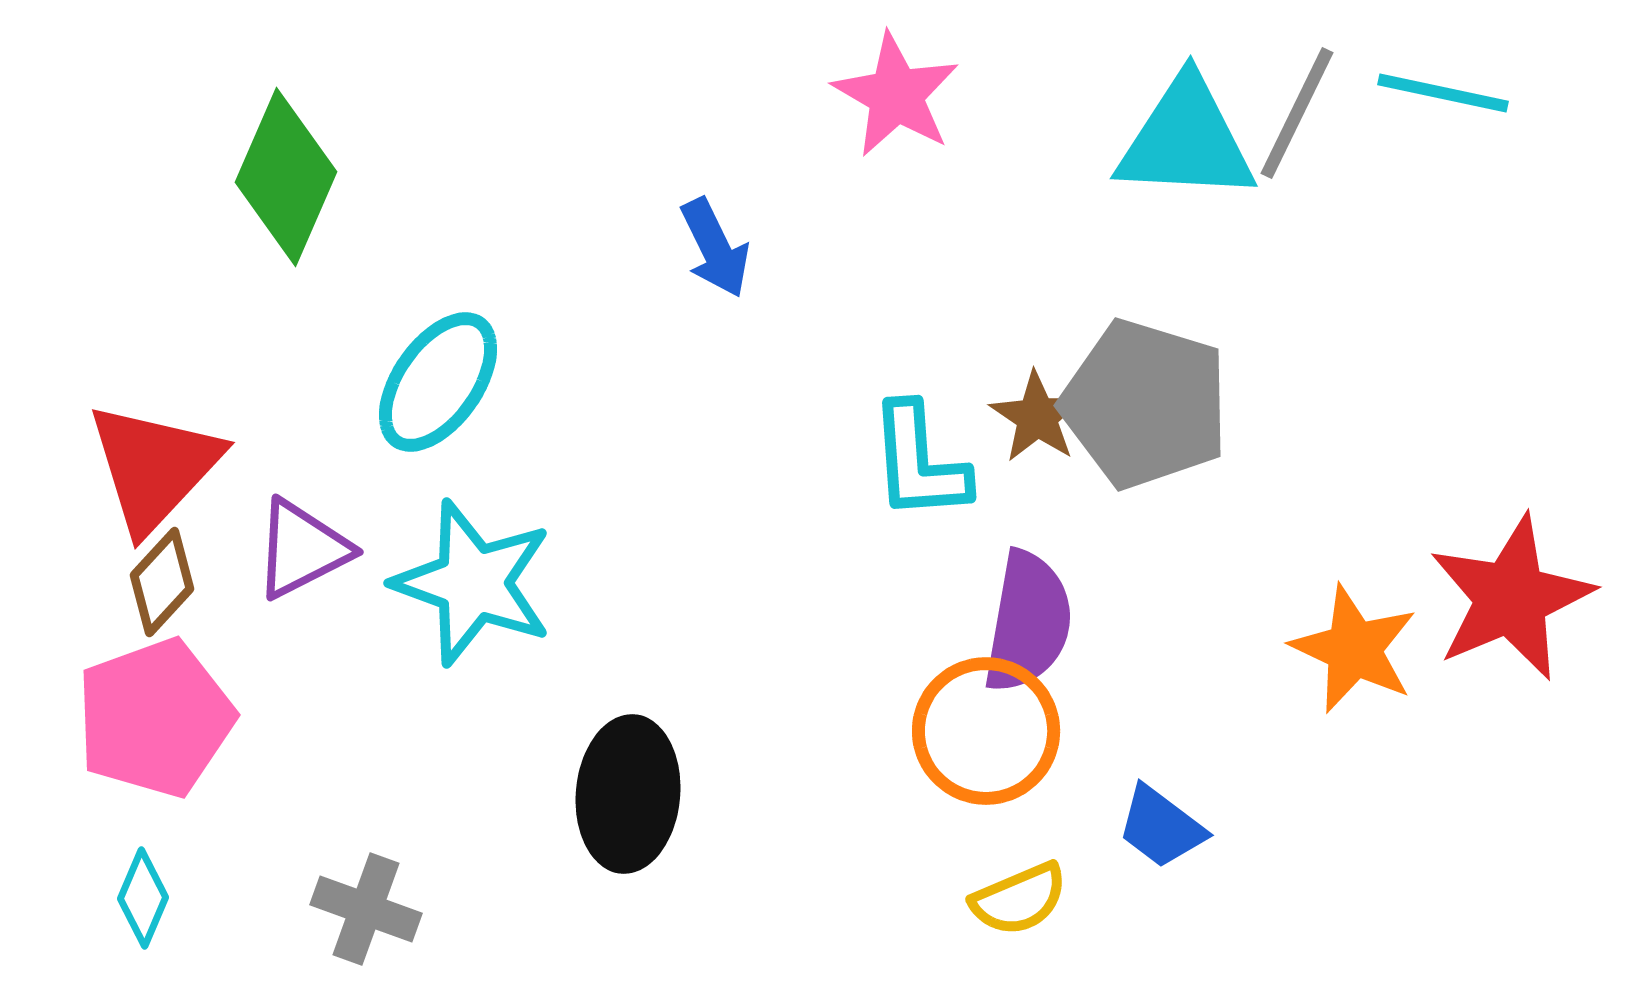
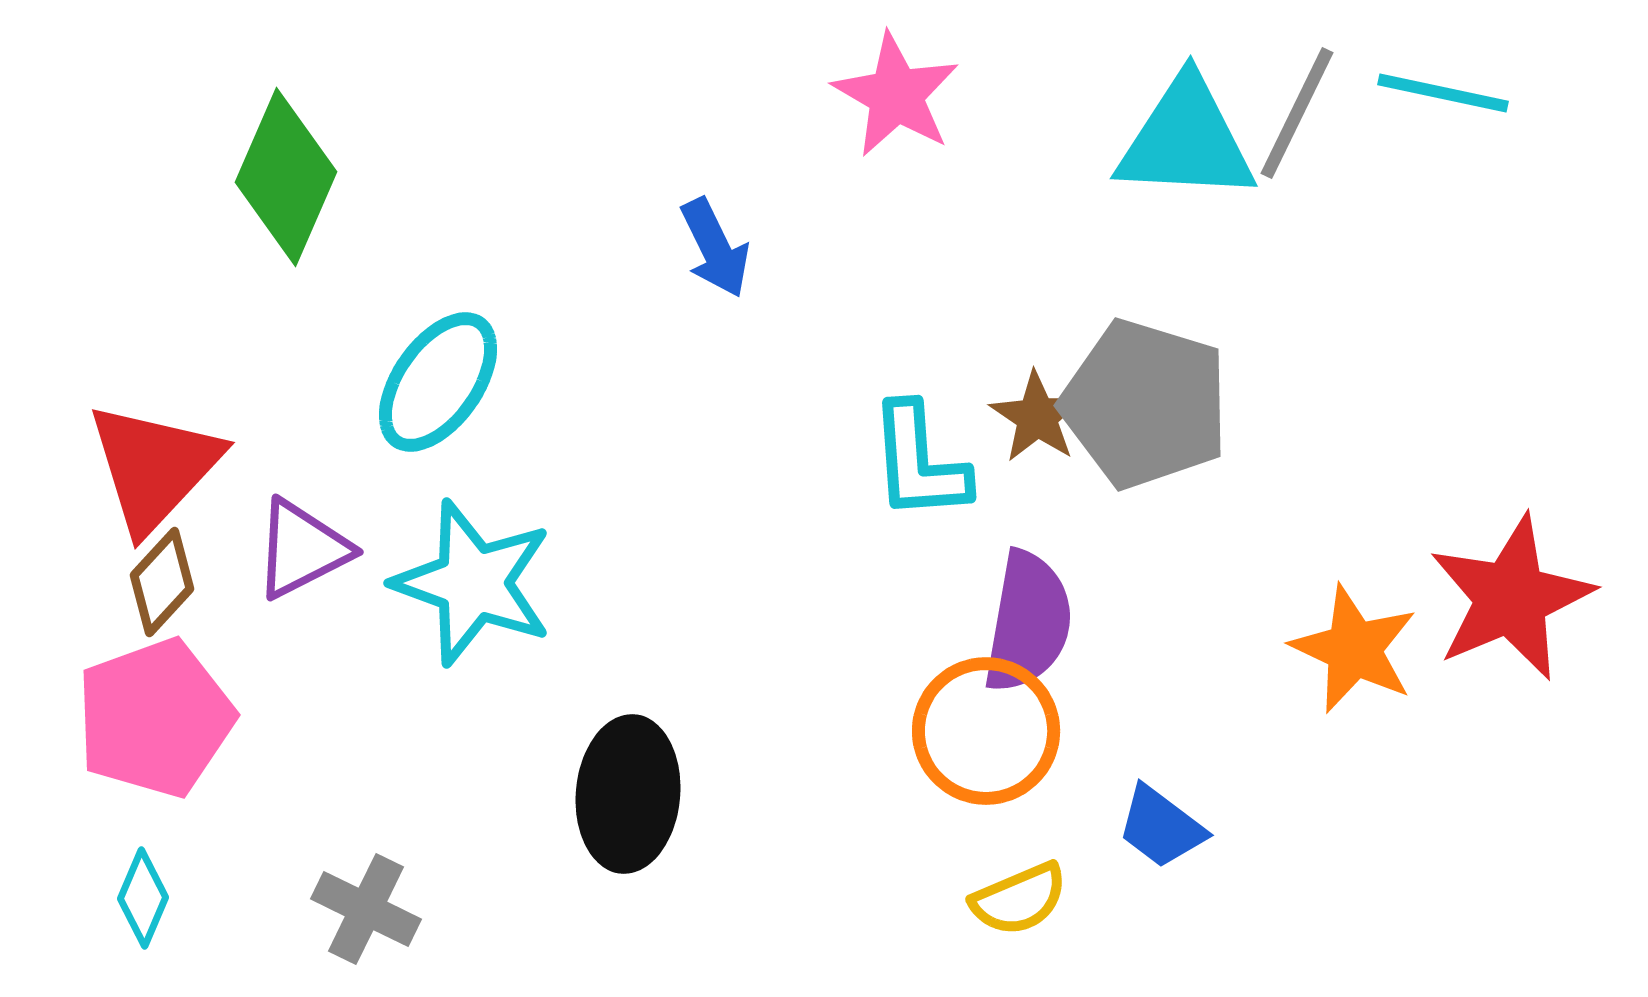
gray cross: rotated 6 degrees clockwise
